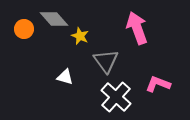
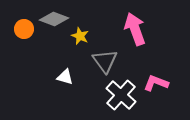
gray diamond: rotated 28 degrees counterclockwise
pink arrow: moved 2 px left, 1 px down
gray triangle: moved 1 px left
pink L-shape: moved 2 px left, 1 px up
white cross: moved 5 px right, 2 px up
